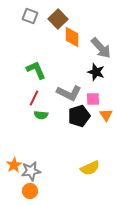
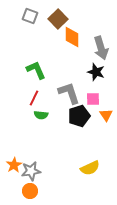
gray arrow: rotated 25 degrees clockwise
gray L-shape: rotated 135 degrees counterclockwise
